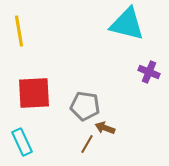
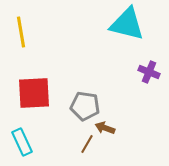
yellow line: moved 2 px right, 1 px down
